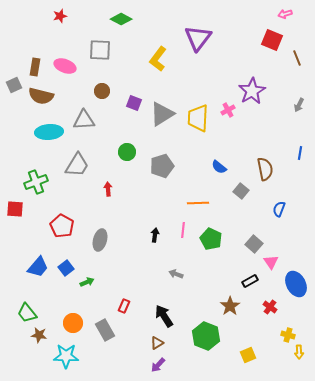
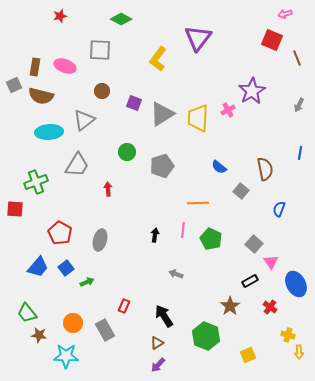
gray triangle at (84, 120): rotated 35 degrees counterclockwise
red pentagon at (62, 226): moved 2 px left, 7 px down
